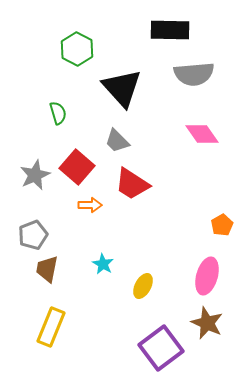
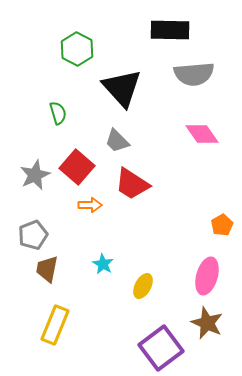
yellow rectangle: moved 4 px right, 2 px up
